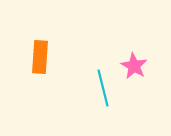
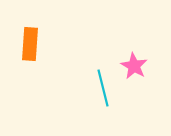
orange rectangle: moved 10 px left, 13 px up
